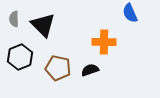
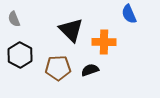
blue semicircle: moved 1 px left, 1 px down
gray semicircle: rotated 21 degrees counterclockwise
black triangle: moved 28 px right, 5 px down
black hexagon: moved 2 px up; rotated 10 degrees counterclockwise
brown pentagon: rotated 15 degrees counterclockwise
